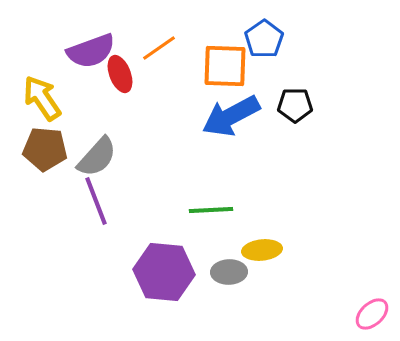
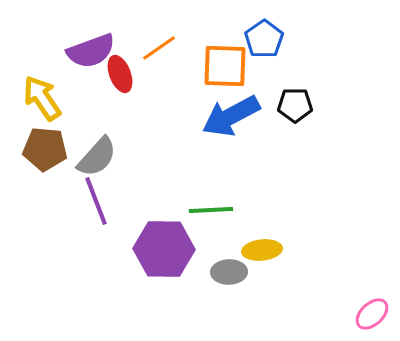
purple hexagon: moved 23 px up; rotated 4 degrees counterclockwise
